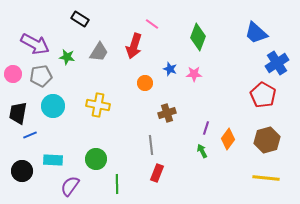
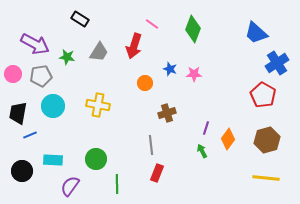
green diamond: moved 5 px left, 8 px up
